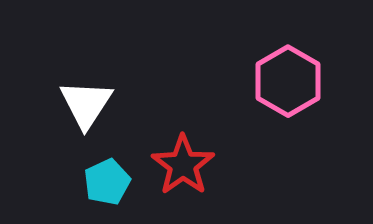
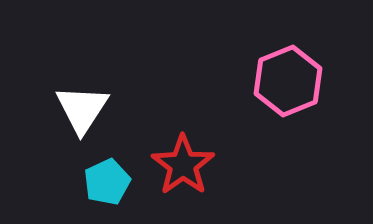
pink hexagon: rotated 8 degrees clockwise
white triangle: moved 4 px left, 5 px down
